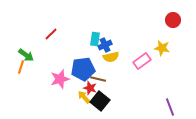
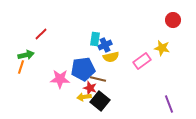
red line: moved 10 px left
green arrow: rotated 49 degrees counterclockwise
pink star: rotated 18 degrees clockwise
yellow arrow: rotated 56 degrees counterclockwise
purple line: moved 1 px left, 3 px up
